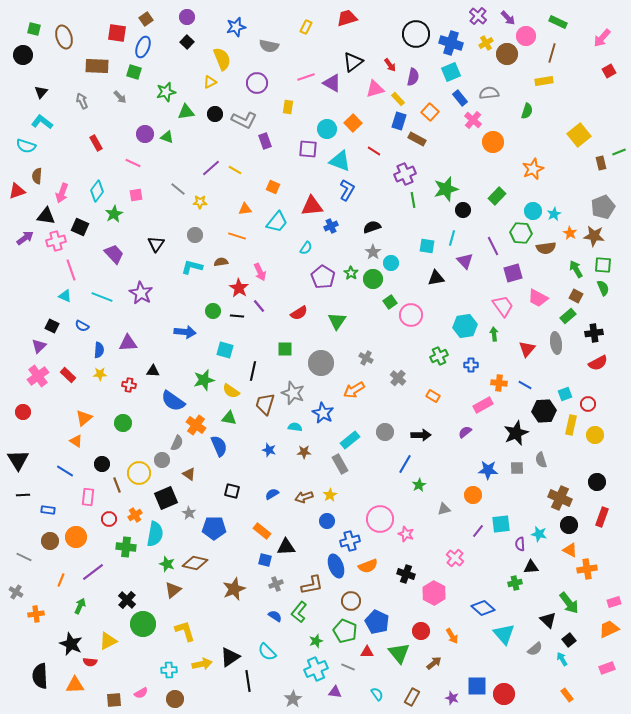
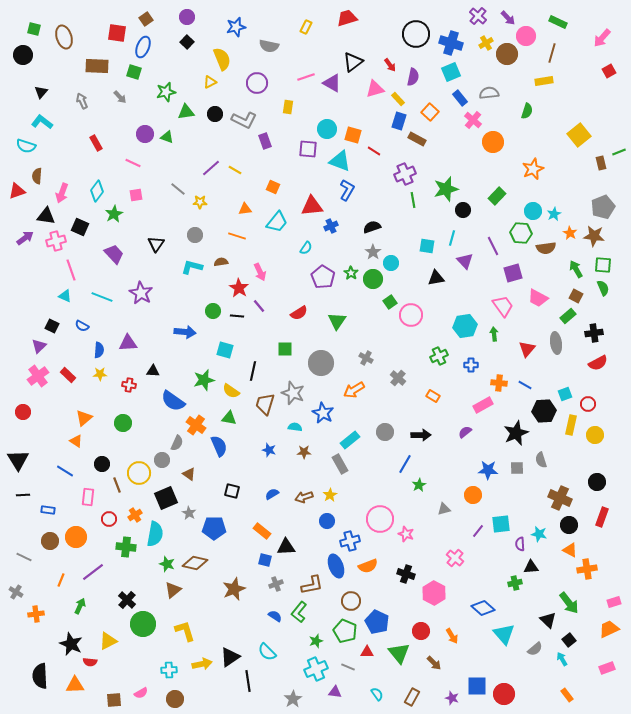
orange square at (353, 123): moved 12 px down; rotated 30 degrees counterclockwise
brown arrow at (434, 663): rotated 84 degrees clockwise
